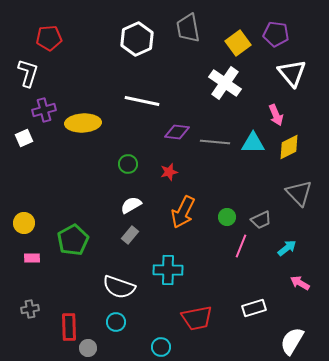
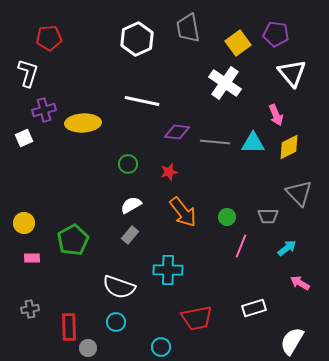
orange arrow at (183, 212): rotated 64 degrees counterclockwise
gray trapezoid at (261, 220): moved 7 px right, 4 px up; rotated 25 degrees clockwise
